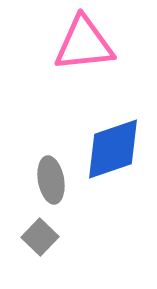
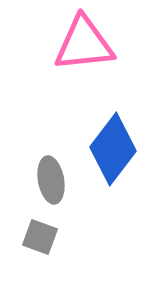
blue diamond: rotated 34 degrees counterclockwise
gray square: rotated 24 degrees counterclockwise
